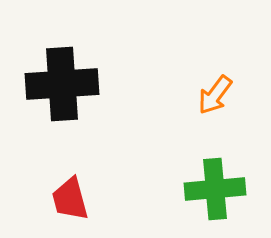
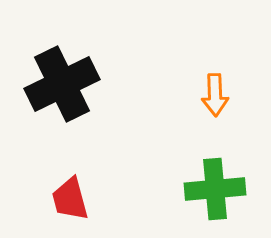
black cross: rotated 22 degrees counterclockwise
orange arrow: rotated 39 degrees counterclockwise
